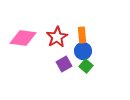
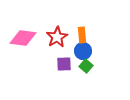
purple square: rotated 28 degrees clockwise
